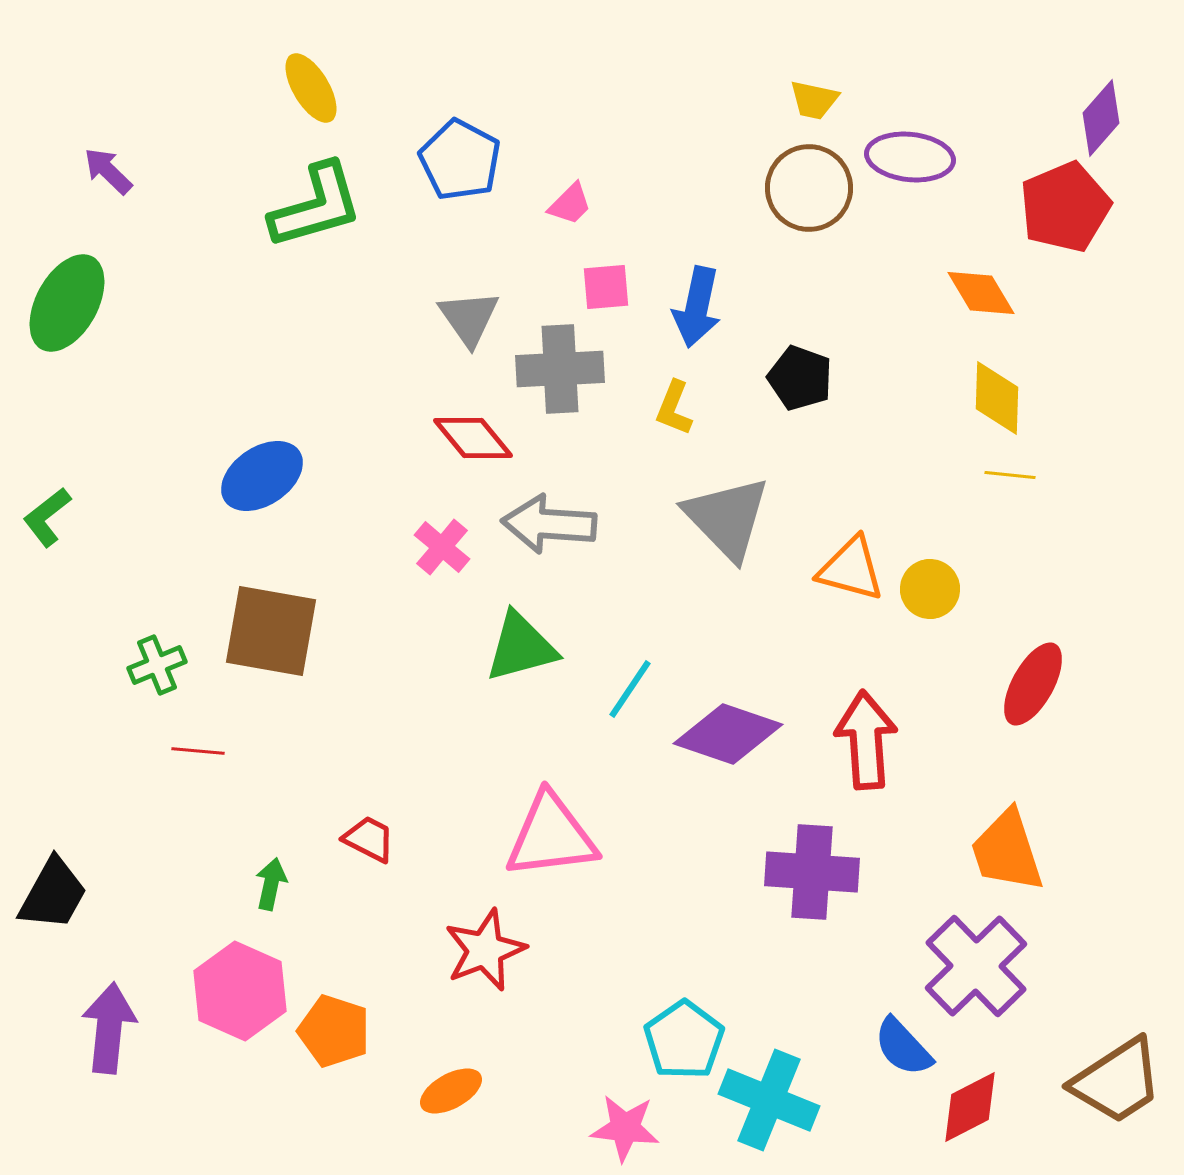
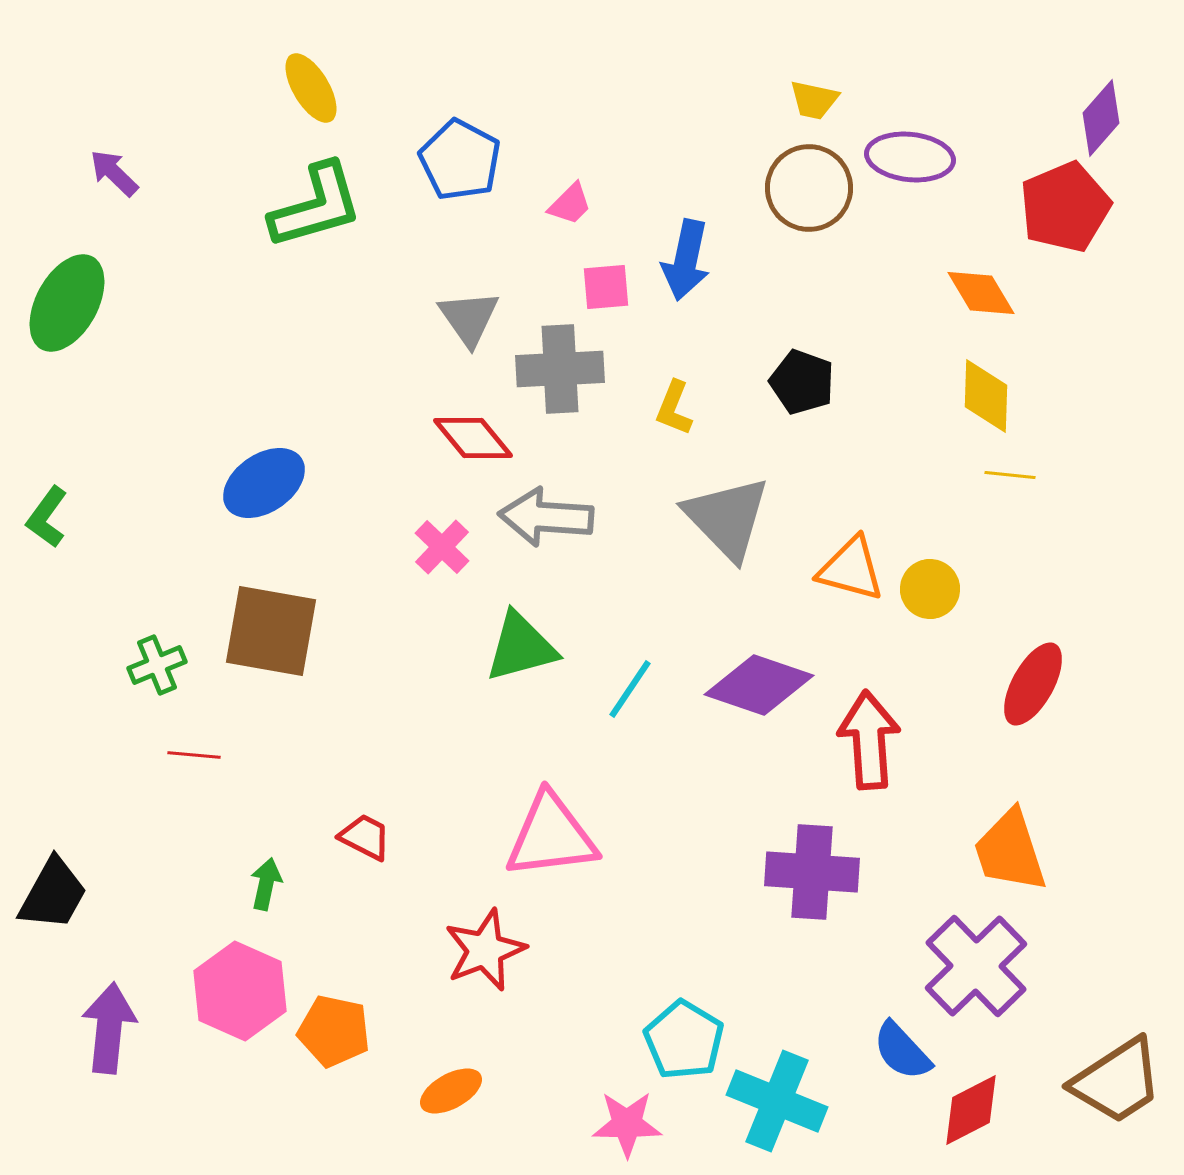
purple arrow at (108, 171): moved 6 px right, 2 px down
blue arrow at (697, 307): moved 11 px left, 47 px up
black pentagon at (800, 378): moved 2 px right, 4 px down
yellow diamond at (997, 398): moved 11 px left, 2 px up
blue ellipse at (262, 476): moved 2 px right, 7 px down
green L-shape at (47, 517): rotated 16 degrees counterclockwise
gray arrow at (549, 524): moved 3 px left, 7 px up
pink cross at (442, 547): rotated 4 degrees clockwise
purple diamond at (728, 734): moved 31 px right, 49 px up
red arrow at (866, 740): moved 3 px right
red line at (198, 751): moved 4 px left, 4 px down
red trapezoid at (369, 839): moved 4 px left, 2 px up
orange trapezoid at (1007, 851): moved 3 px right
green arrow at (271, 884): moved 5 px left
orange pentagon at (334, 1031): rotated 6 degrees counterclockwise
cyan pentagon at (684, 1040): rotated 6 degrees counterclockwise
blue semicircle at (903, 1047): moved 1 px left, 4 px down
cyan cross at (769, 1100): moved 8 px right, 1 px down
red diamond at (970, 1107): moved 1 px right, 3 px down
pink star at (625, 1128): moved 2 px right, 4 px up; rotated 6 degrees counterclockwise
